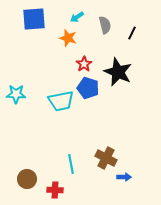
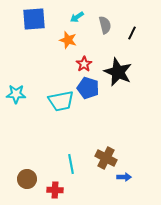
orange star: moved 2 px down
